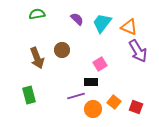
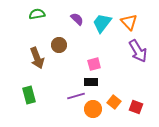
orange triangle: moved 5 px up; rotated 24 degrees clockwise
brown circle: moved 3 px left, 5 px up
pink square: moved 6 px left; rotated 16 degrees clockwise
